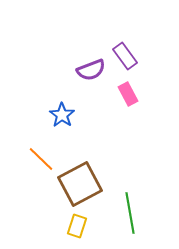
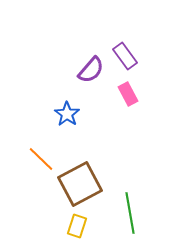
purple semicircle: rotated 28 degrees counterclockwise
blue star: moved 5 px right, 1 px up
